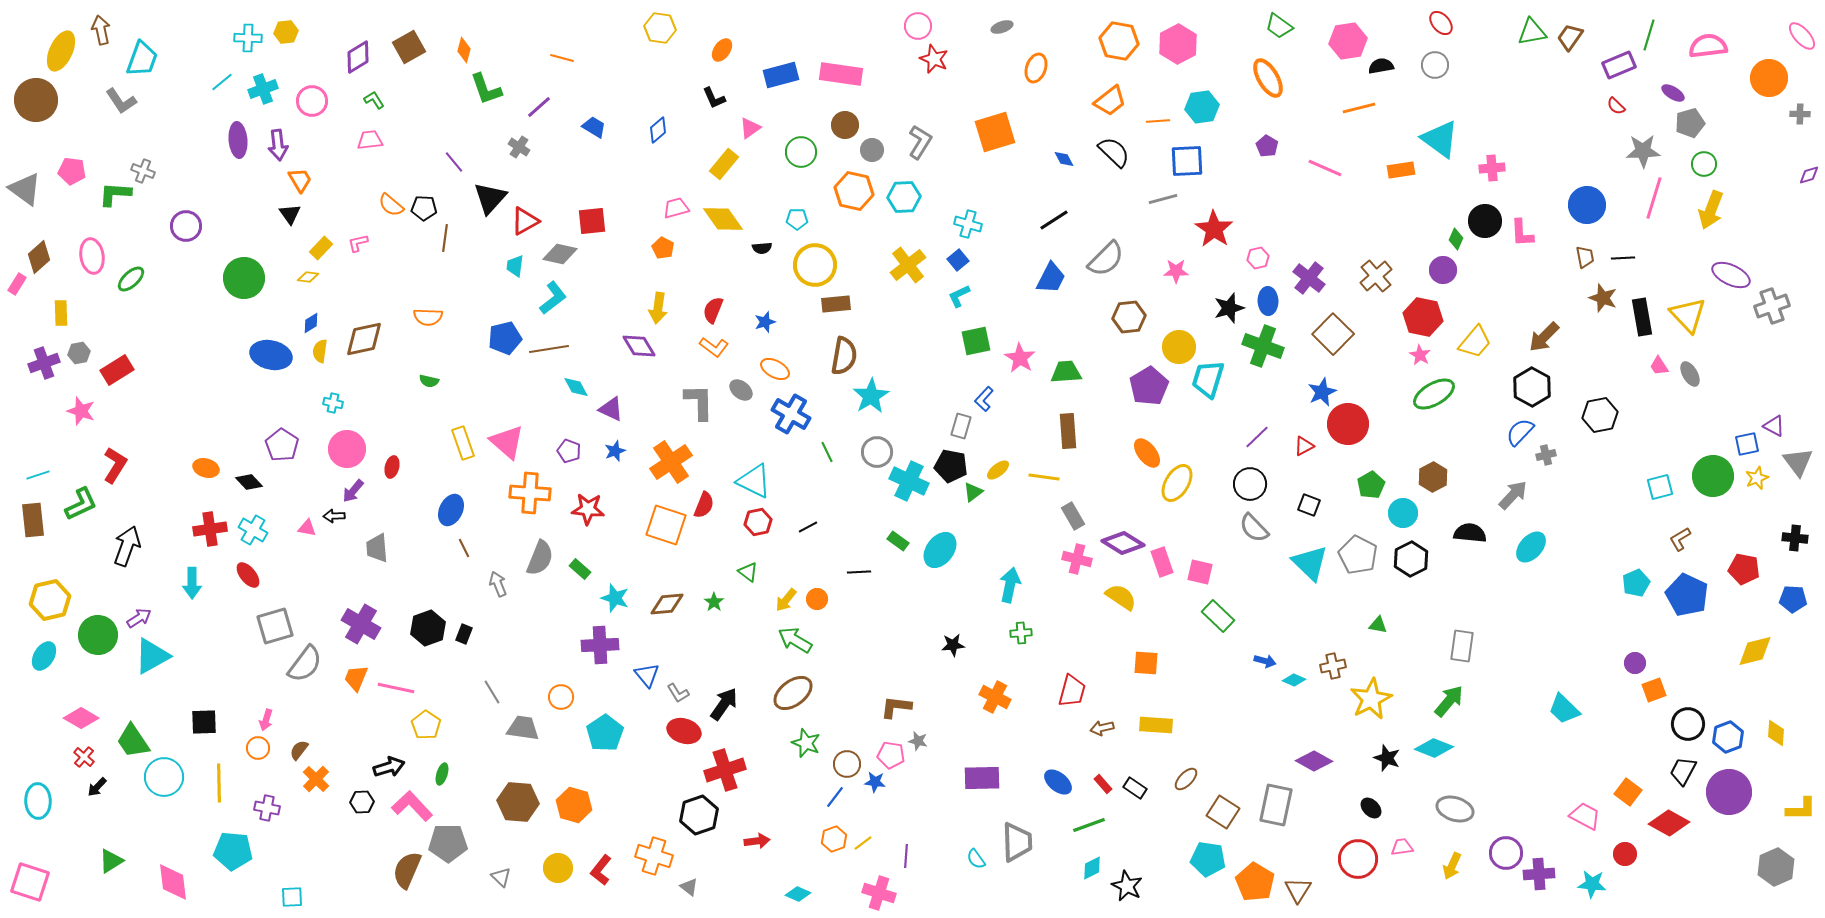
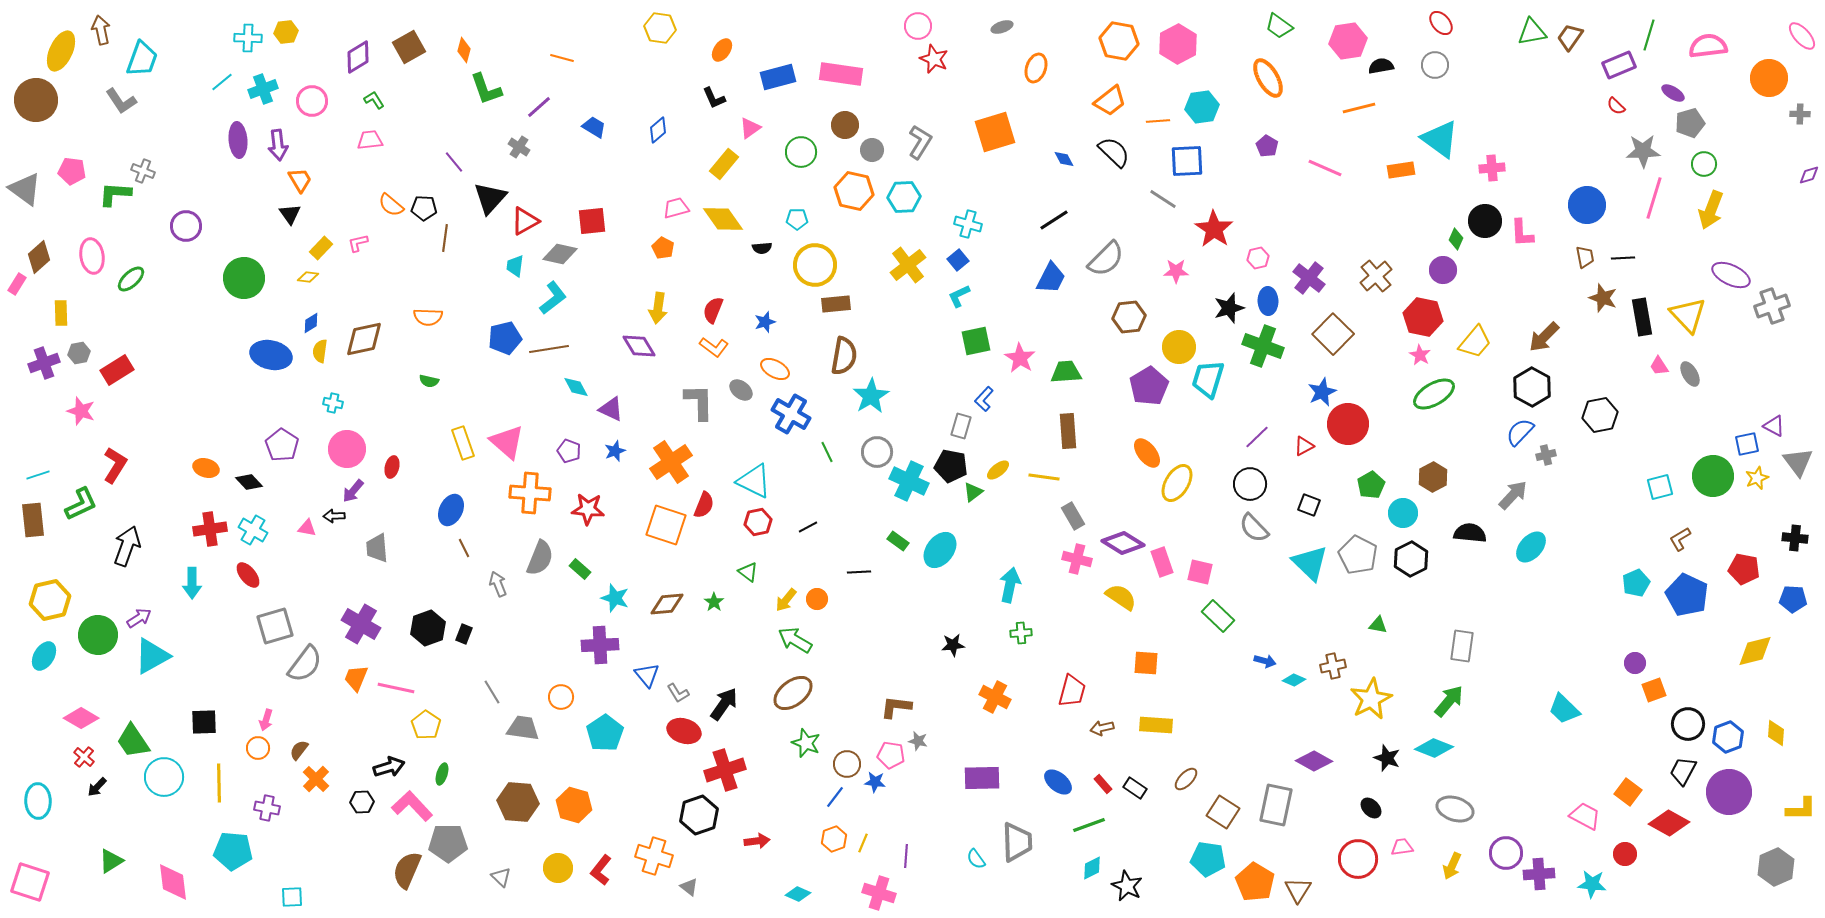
blue rectangle at (781, 75): moved 3 px left, 2 px down
gray line at (1163, 199): rotated 48 degrees clockwise
yellow line at (863, 843): rotated 30 degrees counterclockwise
